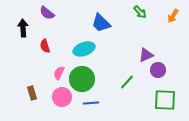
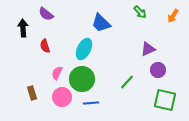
purple semicircle: moved 1 px left, 1 px down
cyan ellipse: rotated 45 degrees counterclockwise
purple triangle: moved 2 px right, 6 px up
pink semicircle: moved 2 px left
green square: rotated 10 degrees clockwise
